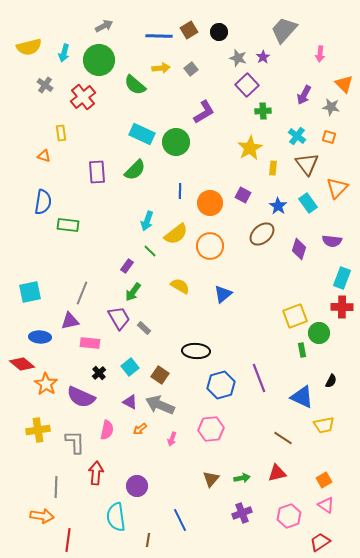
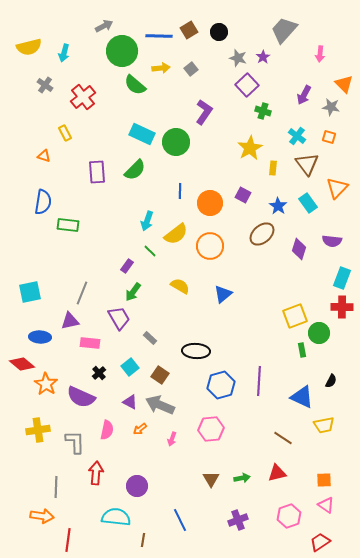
green circle at (99, 60): moved 23 px right, 9 px up
green cross at (263, 111): rotated 21 degrees clockwise
purple L-shape at (204, 112): rotated 25 degrees counterclockwise
yellow rectangle at (61, 133): moved 4 px right; rotated 21 degrees counterclockwise
gray rectangle at (144, 328): moved 6 px right, 10 px down
purple line at (259, 378): moved 3 px down; rotated 24 degrees clockwise
brown triangle at (211, 479): rotated 12 degrees counterclockwise
orange square at (324, 480): rotated 28 degrees clockwise
purple cross at (242, 513): moved 4 px left, 7 px down
cyan semicircle at (116, 517): rotated 104 degrees clockwise
brown line at (148, 540): moved 5 px left
